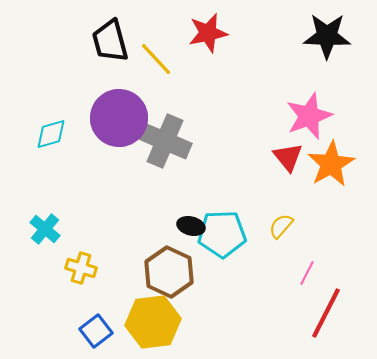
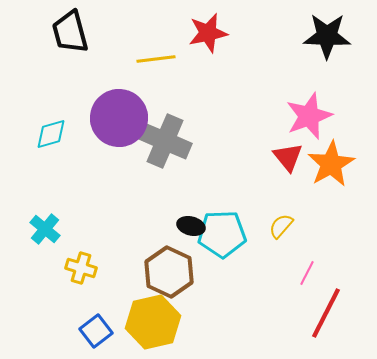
black trapezoid: moved 40 px left, 9 px up
yellow line: rotated 54 degrees counterclockwise
yellow hexagon: rotated 6 degrees counterclockwise
